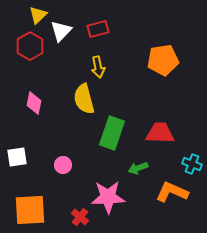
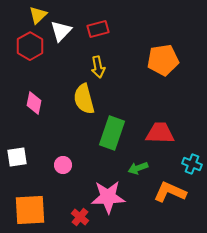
orange L-shape: moved 2 px left
